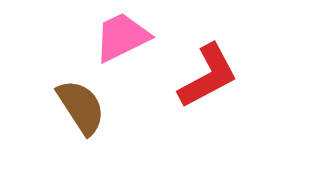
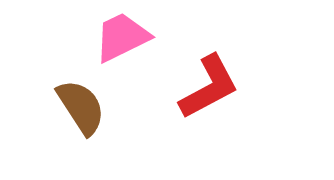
red L-shape: moved 1 px right, 11 px down
